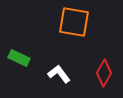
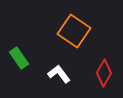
orange square: moved 9 px down; rotated 24 degrees clockwise
green rectangle: rotated 30 degrees clockwise
